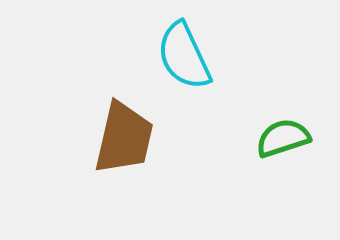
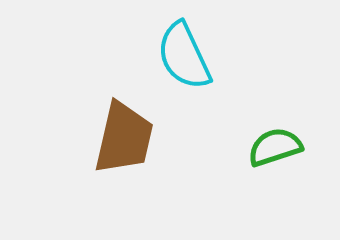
green semicircle: moved 8 px left, 9 px down
